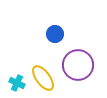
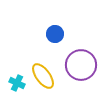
purple circle: moved 3 px right
yellow ellipse: moved 2 px up
